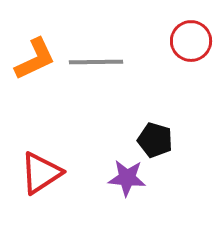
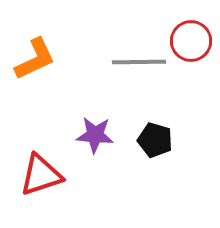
gray line: moved 43 px right
red triangle: moved 2 px down; rotated 15 degrees clockwise
purple star: moved 32 px left, 43 px up
